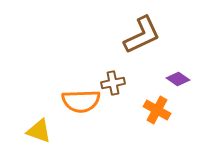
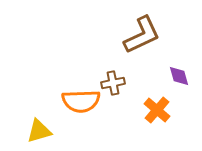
purple diamond: moved 1 px right, 3 px up; rotated 40 degrees clockwise
orange cross: rotated 12 degrees clockwise
yellow triangle: rotated 36 degrees counterclockwise
